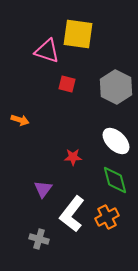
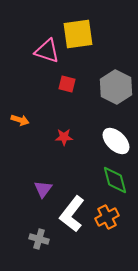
yellow square: rotated 16 degrees counterclockwise
red star: moved 9 px left, 20 px up
